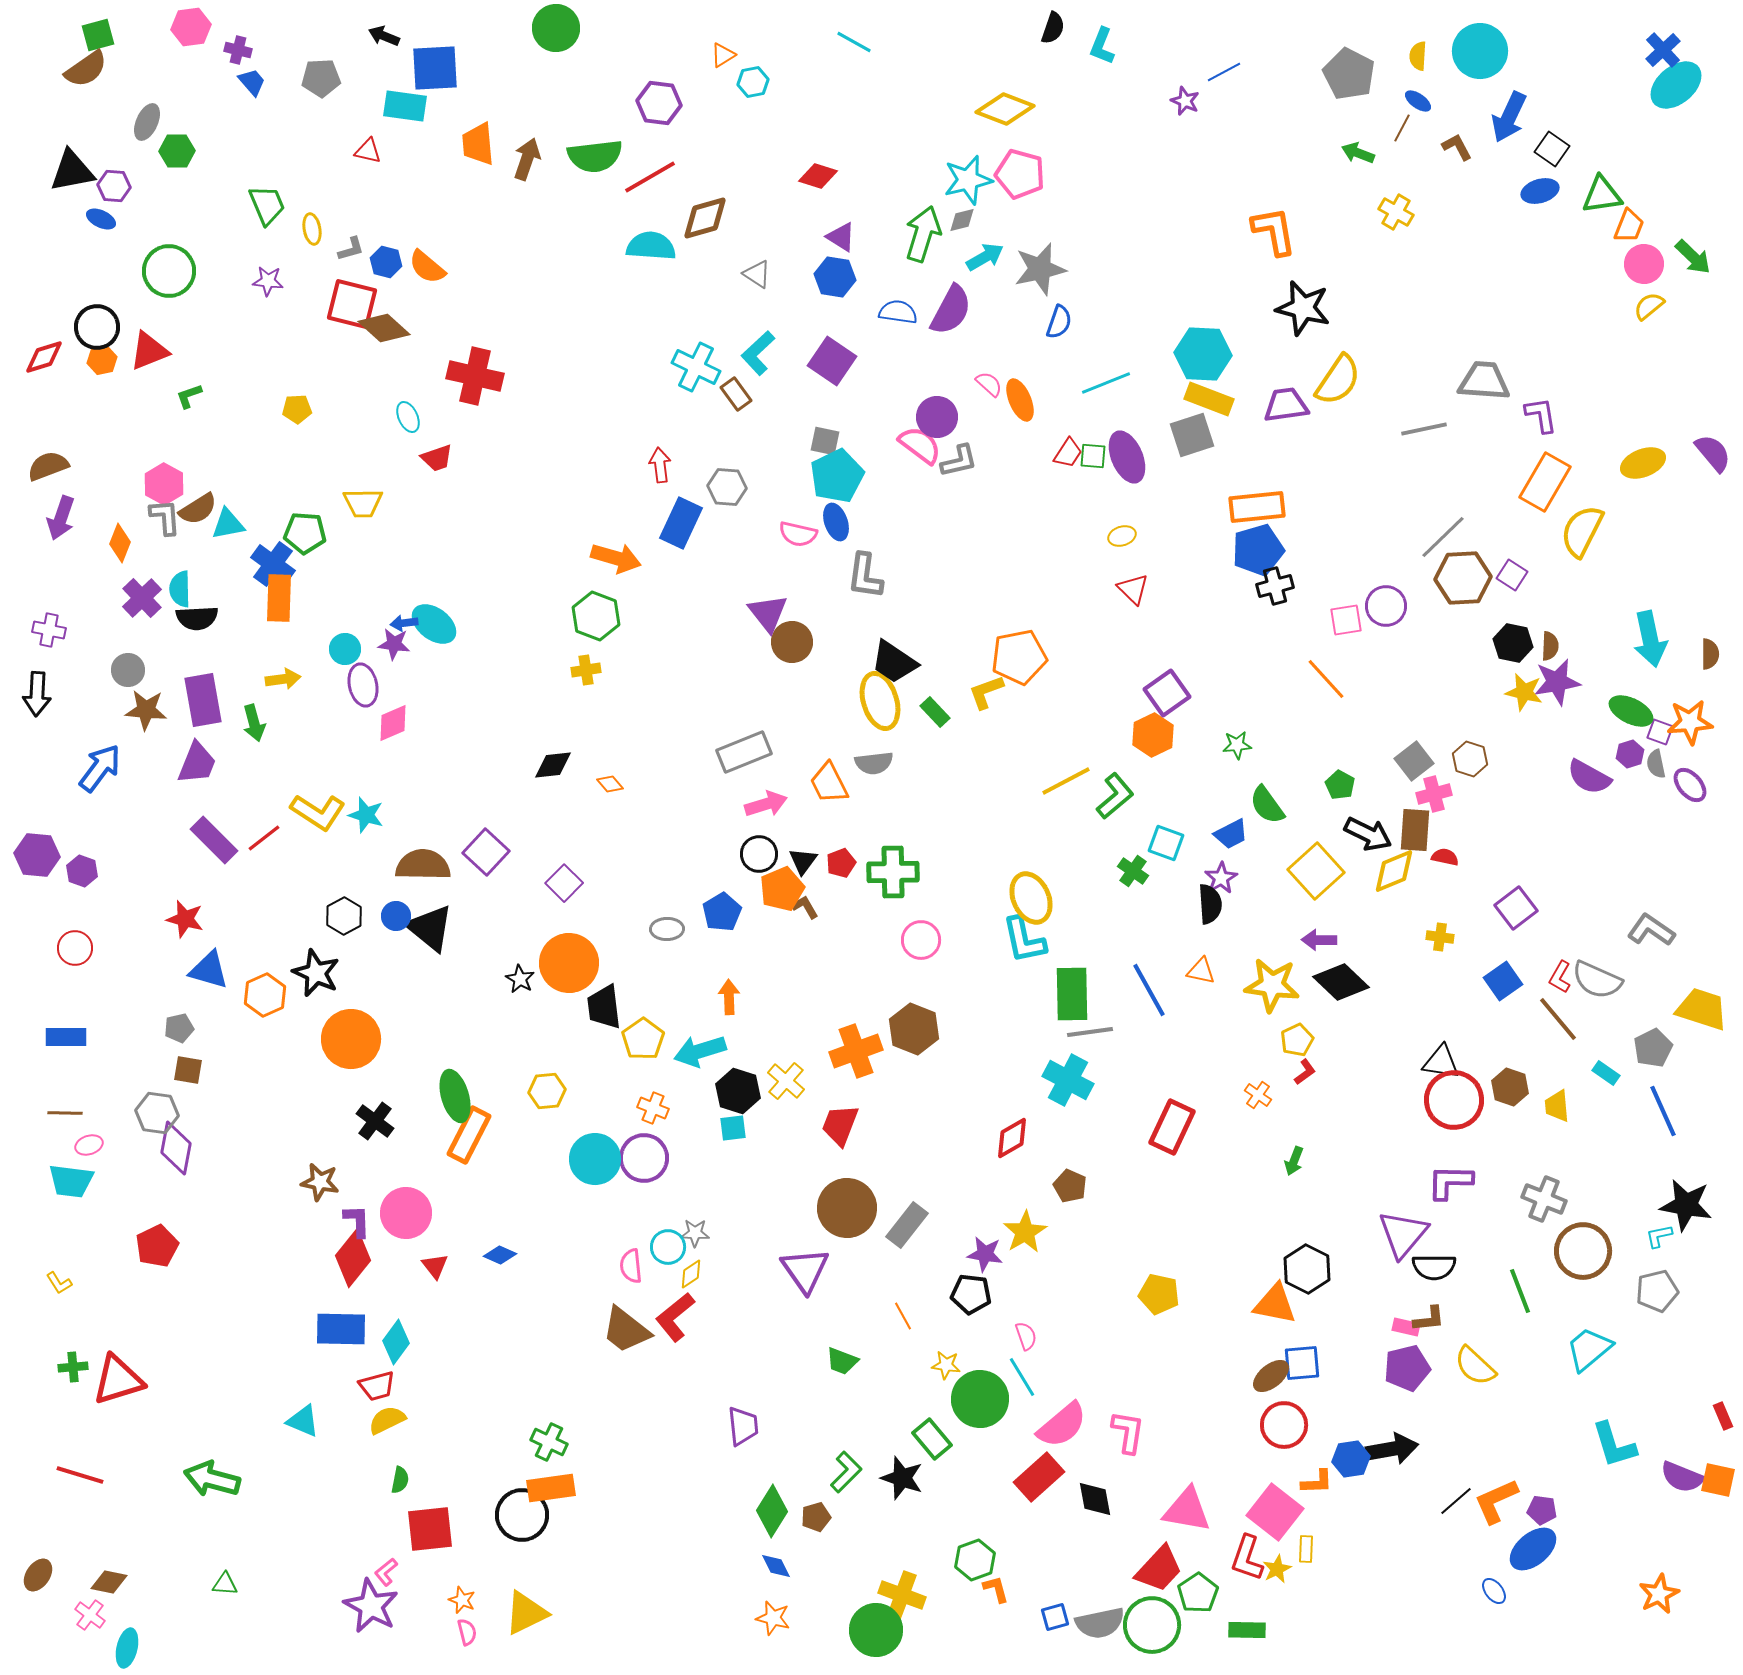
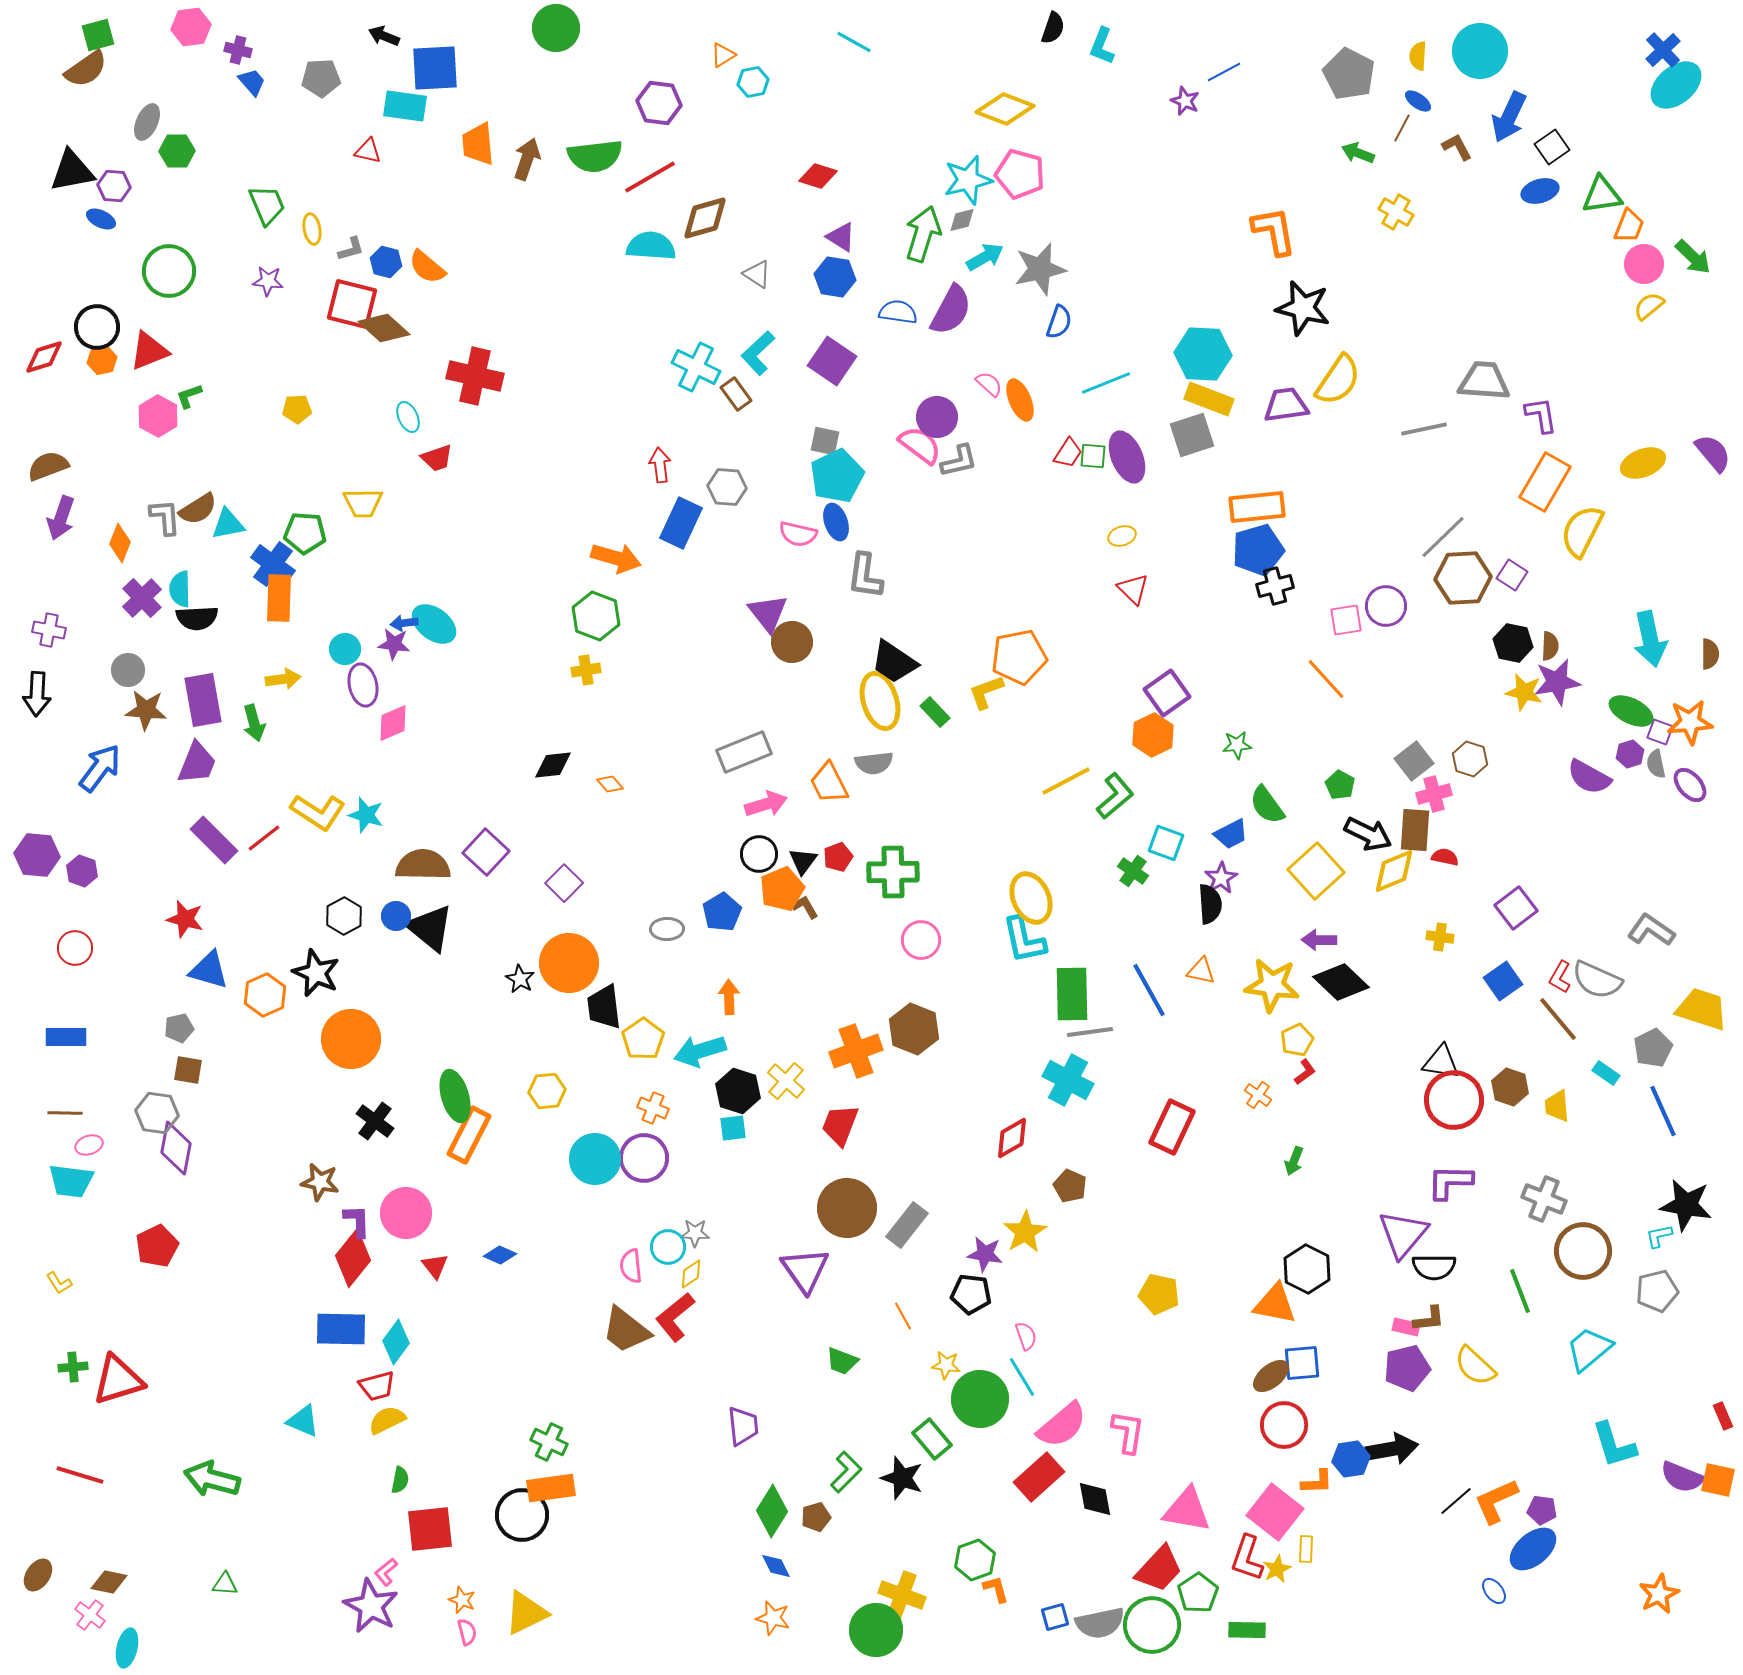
black square at (1552, 149): moved 2 px up; rotated 20 degrees clockwise
pink hexagon at (164, 484): moved 6 px left, 68 px up
red pentagon at (841, 863): moved 3 px left, 6 px up
